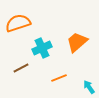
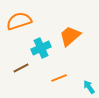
orange semicircle: moved 1 px right, 2 px up
orange trapezoid: moved 7 px left, 6 px up
cyan cross: moved 1 px left
